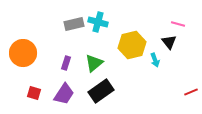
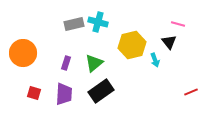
purple trapezoid: rotated 30 degrees counterclockwise
